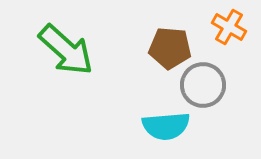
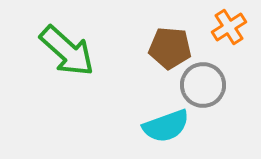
orange cross: rotated 28 degrees clockwise
green arrow: moved 1 px right, 1 px down
cyan semicircle: rotated 15 degrees counterclockwise
